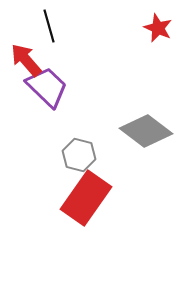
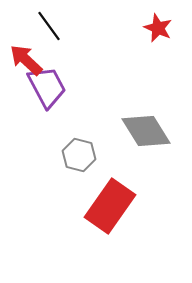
black line: rotated 20 degrees counterclockwise
red arrow: rotated 6 degrees counterclockwise
purple trapezoid: rotated 18 degrees clockwise
gray diamond: rotated 21 degrees clockwise
red rectangle: moved 24 px right, 8 px down
